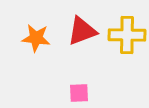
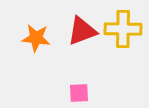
yellow cross: moved 4 px left, 6 px up
